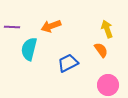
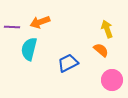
orange arrow: moved 11 px left, 4 px up
orange semicircle: rotated 14 degrees counterclockwise
pink circle: moved 4 px right, 5 px up
